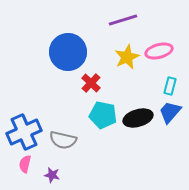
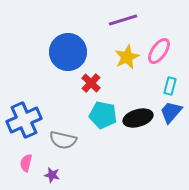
pink ellipse: rotated 40 degrees counterclockwise
blue trapezoid: moved 1 px right
blue cross: moved 12 px up
pink semicircle: moved 1 px right, 1 px up
